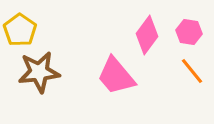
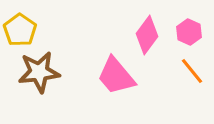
pink hexagon: rotated 15 degrees clockwise
